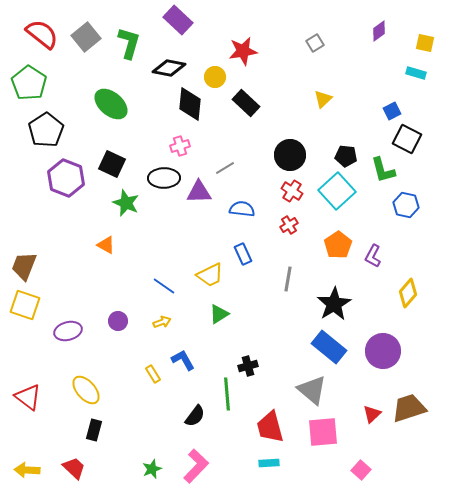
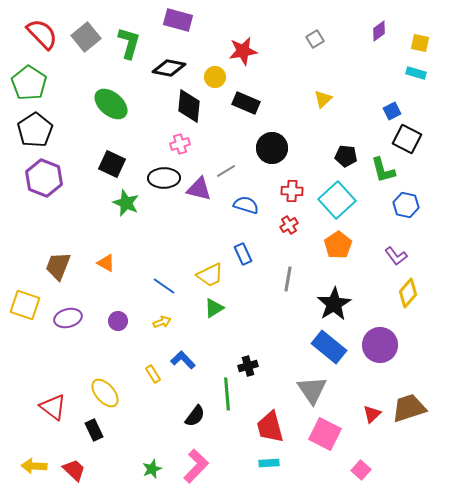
purple rectangle at (178, 20): rotated 28 degrees counterclockwise
red semicircle at (42, 34): rotated 8 degrees clockwise
gray square at (315, 43): moved 4 px up
yellow square at (425, 43): moved 5 px left
black rectangle at (246, 103): rotated 20 degrees counterclockwise
black diamond at (190, 104): moved 1 px left, 2 px down
black pentagon at (46, 130): moved 11 px left
pink cross at (180, 146): moved 2 px up
black circle at (290, 155): moved 18 px left, 7 px up
gray line at (225, 168): moved 1 px right, 3 px down
purple hexagon at (66, 178): moved 22 px left
red cross at (292, 191): rotated 30 degrees counterclockwise
cyan square at (337, 191): moved 9 px down
purple triangle at (199, 192): moved 3 px up; rotated 16 degrees clockwise
blue semicircle at (242, 209): moved 4 px right, 4 px up; rotated 10 degrees clockwise
orange triangle at (106, 245): moved 18 px down
purple L-shape at (373, 256): moved 23 px right; rotated 65 degrees counterclockwise
brown trapezoid at (24, 266): moved 34 px right
green triangle at (219, 314): moved 5 px left, 6 px up
purple ellipse at (68, 331): moved 13 px up
purple circle at (383, 351): moved 3 px left, 6 px up
blue L-shape at (183, 360): rotated 15 degrees counterclockwise
yellow ellipse at (86, 390): moved 19 px right, 3 px down
gray triangle at (312, 390): rotated 16 degrees clockwise
red triangle at (28, 397): moved 25 px right, 10 px down
black rectangle at (94, 430): rotated 40 degrees counterclockwise
pink square at (323, 432): moved 2 px right, 2 px down; rotated 32 degrees clockwise
red trapezoid at (74, 468): moved 2 px down
yellow arrow at (27, 470): moved 7 px right, 4 px up
